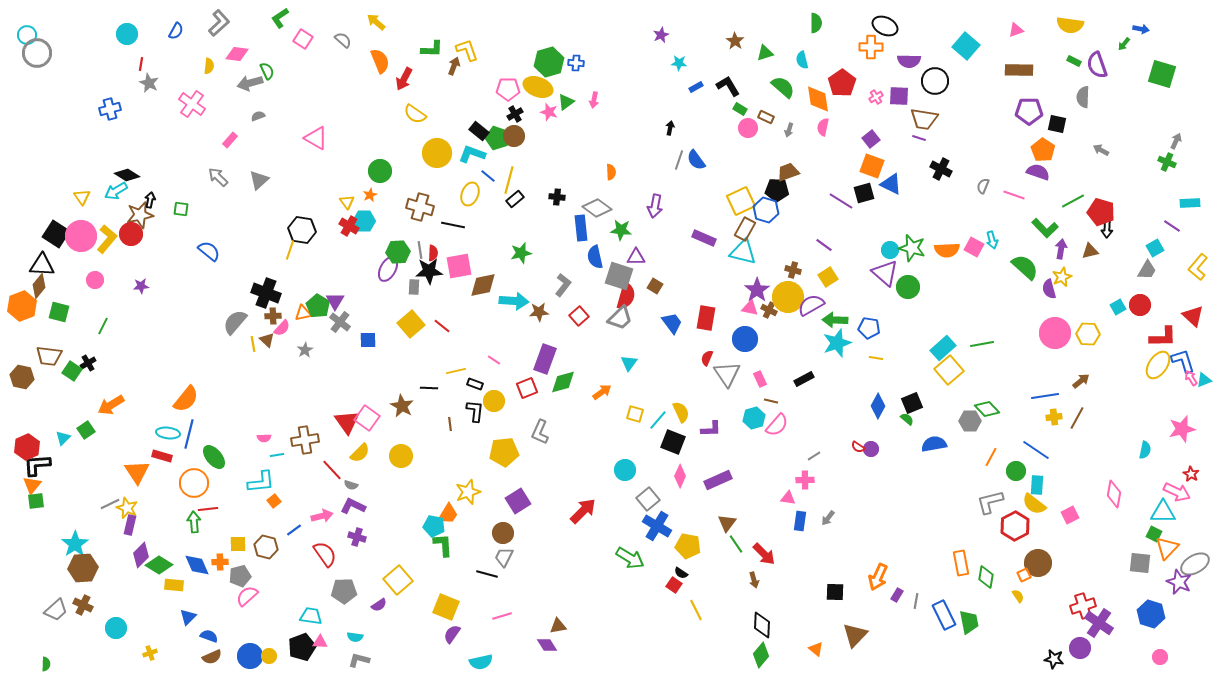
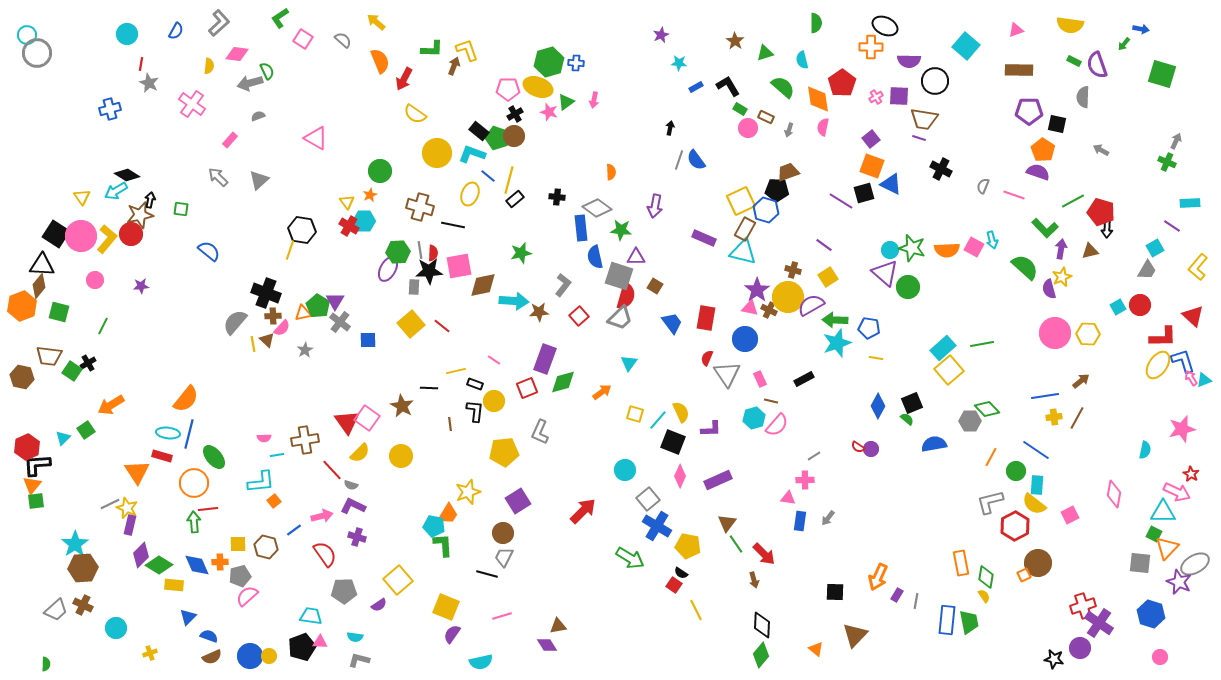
yellow semicircle at (1018, 596): moved 34 px left
blue rectangle at (944, 615): moved 3 px right, 5 px down; rotated 32 degrees clockwise
